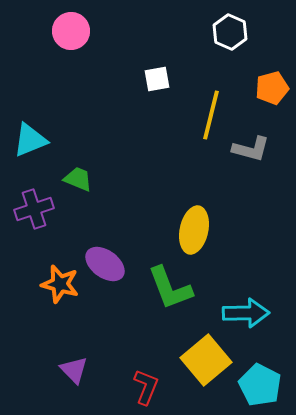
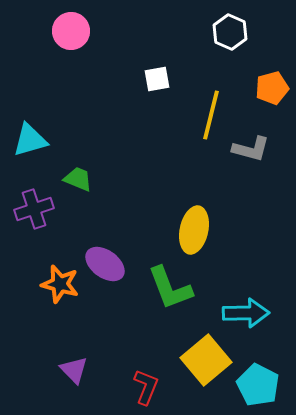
cyan triangle: rotated 6 degrees clockwise
cyan pentagon: moved 2 px left
